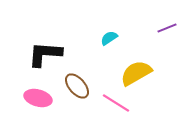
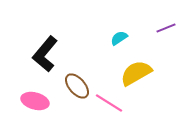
purple line: moved 1 px left
cyan semicircle: moved 10 px right
black L-shape: rotated 54 degrees counterclockwise
pink ellipse: moved 3 px left, 3 px down
pink line: moved 7 px left
